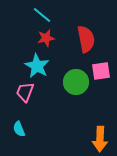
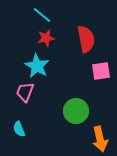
green circle: moved 29 px down
orange arrow: rotated 15 degrees counterclockwise
